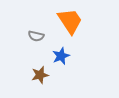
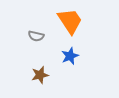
blue star: moved 9 px right
